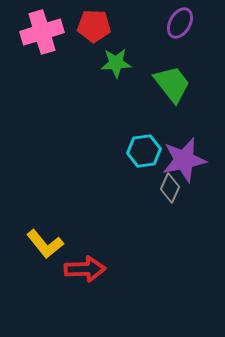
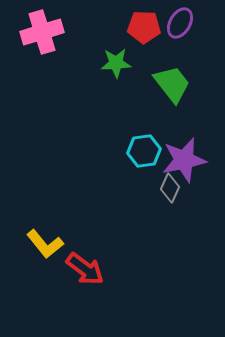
red pentagon: moved 50 px right, 1 px down
red arrow: rotated 39 degrees clockwise
